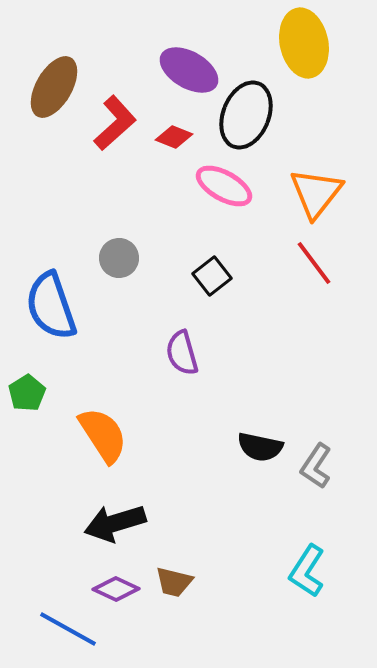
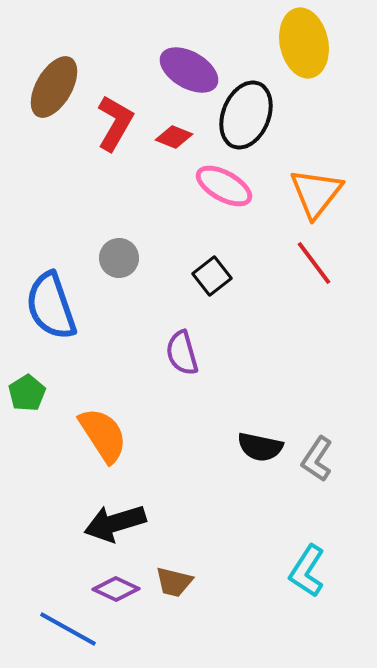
red L-shape: rotated 18 degrees counterclockwise
gray L-shape: moved 1 px right, 7 px up
